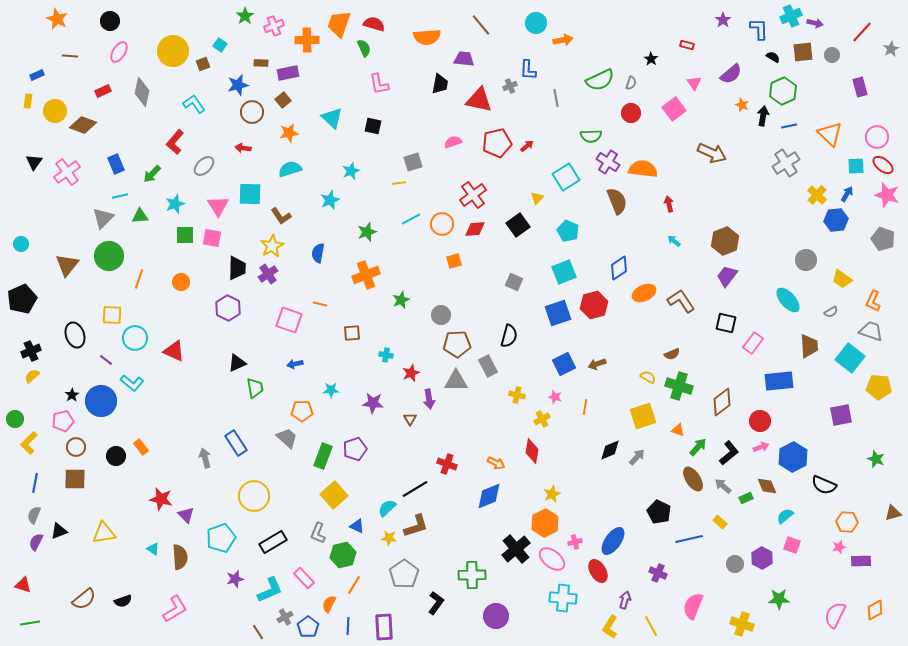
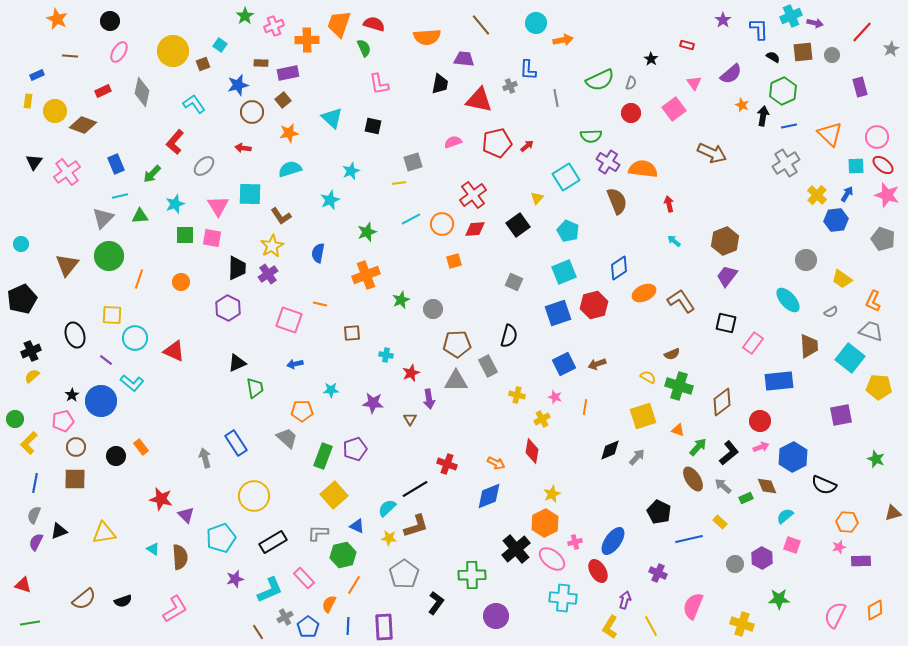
gray circle at (441, 315): moved 8 px left, 6 px up
gray L-shape at (318, 533): rotated 70 degrees clockwise
